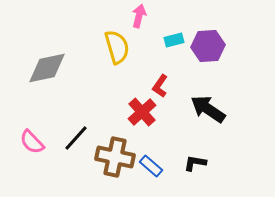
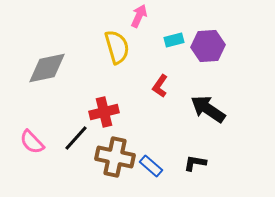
pink arrow: rotated 10 degrees clockwise
red cross: moved 38 px left; rotated 28 degrees clockwise
